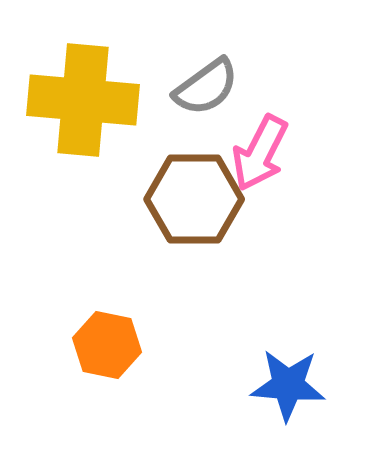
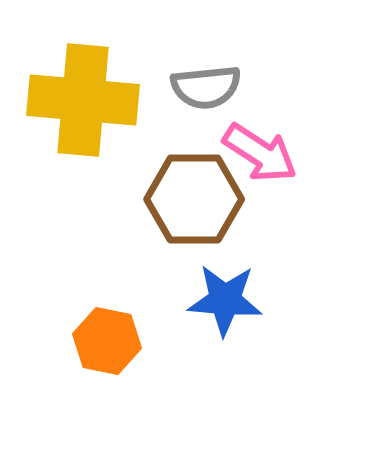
gray semicircle: rotated 30 degrees clockwise
pink arrow: rotated 84 degrees counterclockwise
orange hexagon: moved 4 px up
blue star: moved 63 px left, 85 px up
